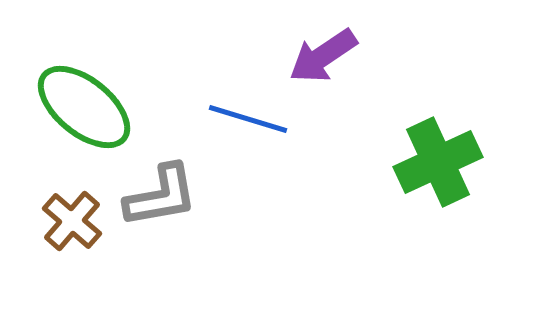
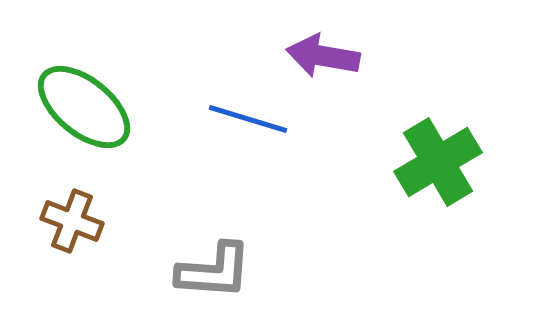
purple arrow: rotated 44 degrees clockwise
green cross: rotated 6 degrees counterclockwise
gray L-shape: moved 53 px right, 75 px down; rotated 14 degrees clockwise
brown cross: rotated 20 degrees counterclockwise
